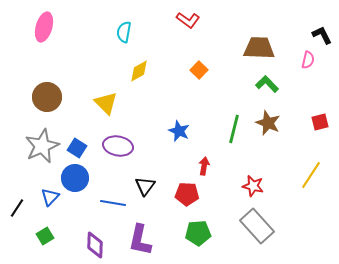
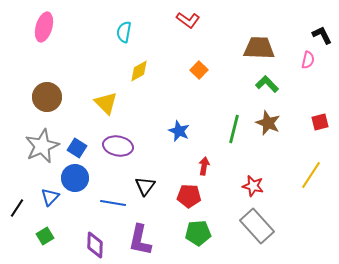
red pentagon: moved 2 px right, 2 px down
